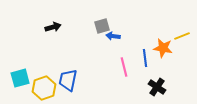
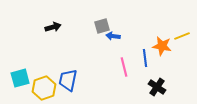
orange star: moved 1 px left, 2 px up
